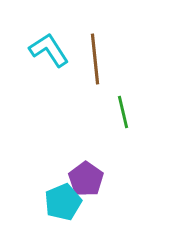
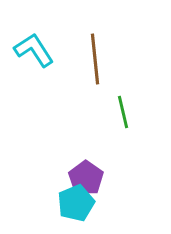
cyan L-shape: moved 15 px left
purple pentagon: moved 1 px up
cyan pentagon: moved 13 px right, 1 px down
